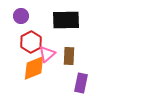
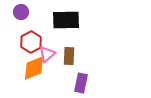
purple circle: moved 4 px up
